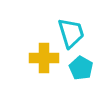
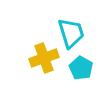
yellow cross: rotated 20 degrees counterclockwise
